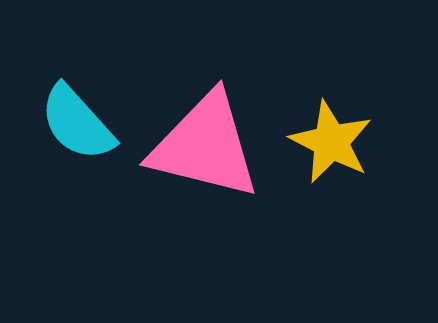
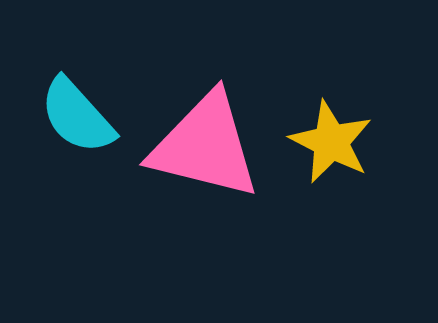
cyan semicircle: moved 7 px up
